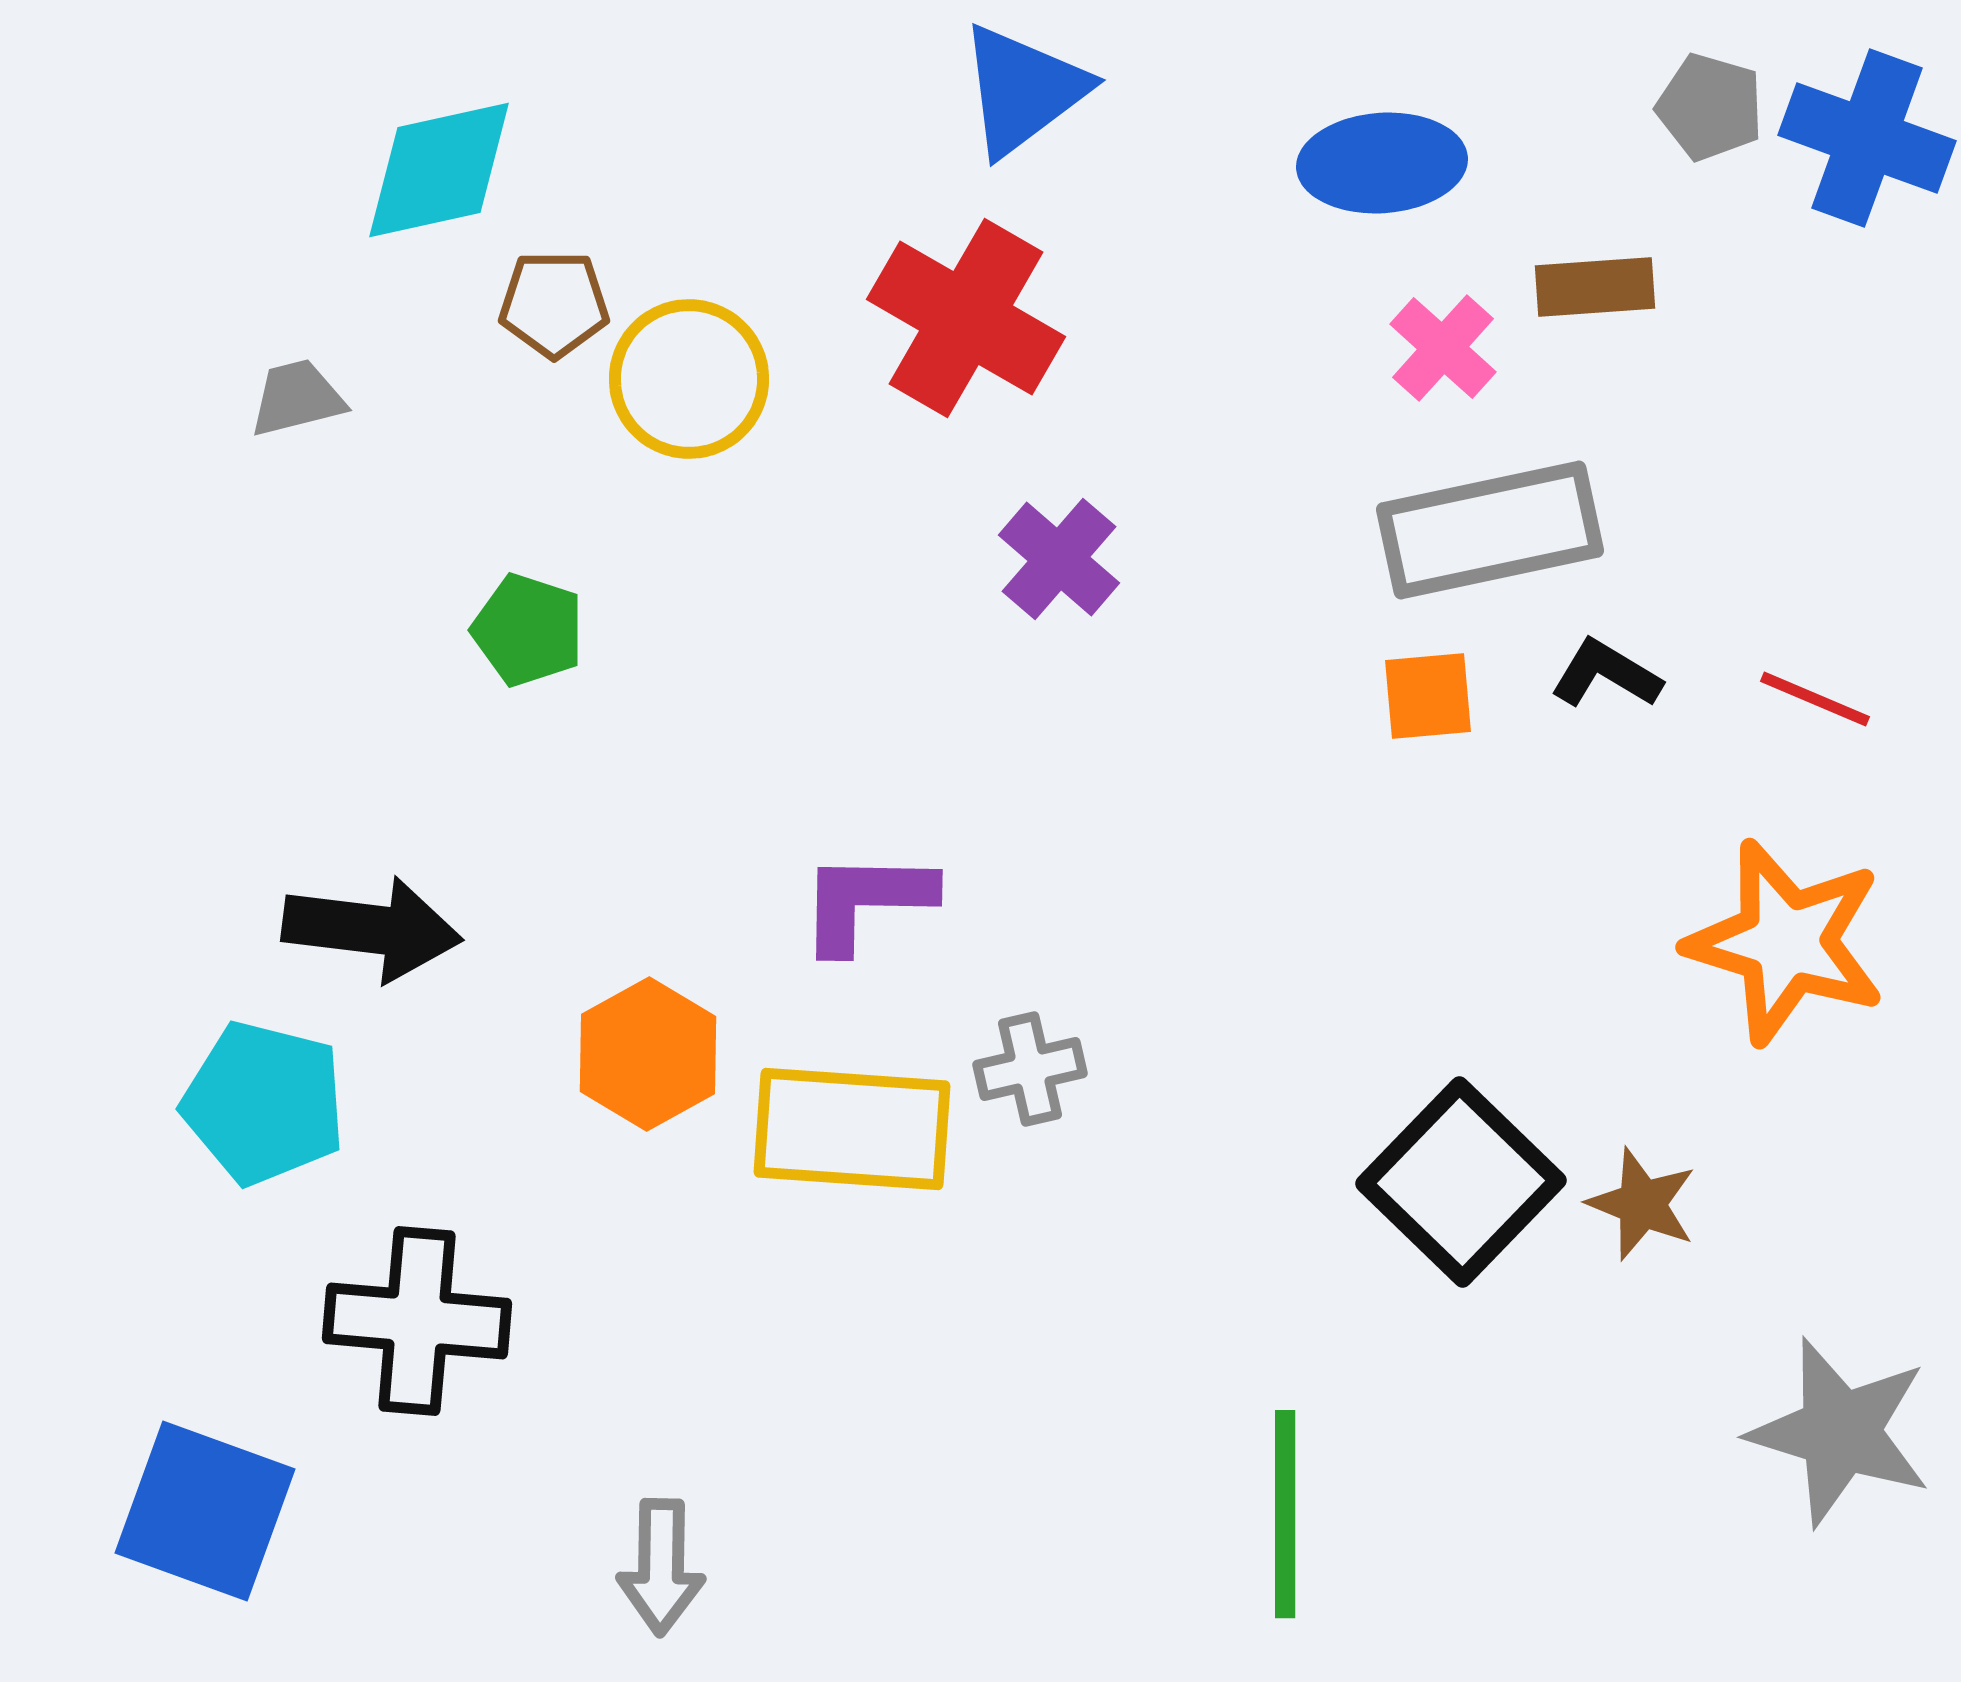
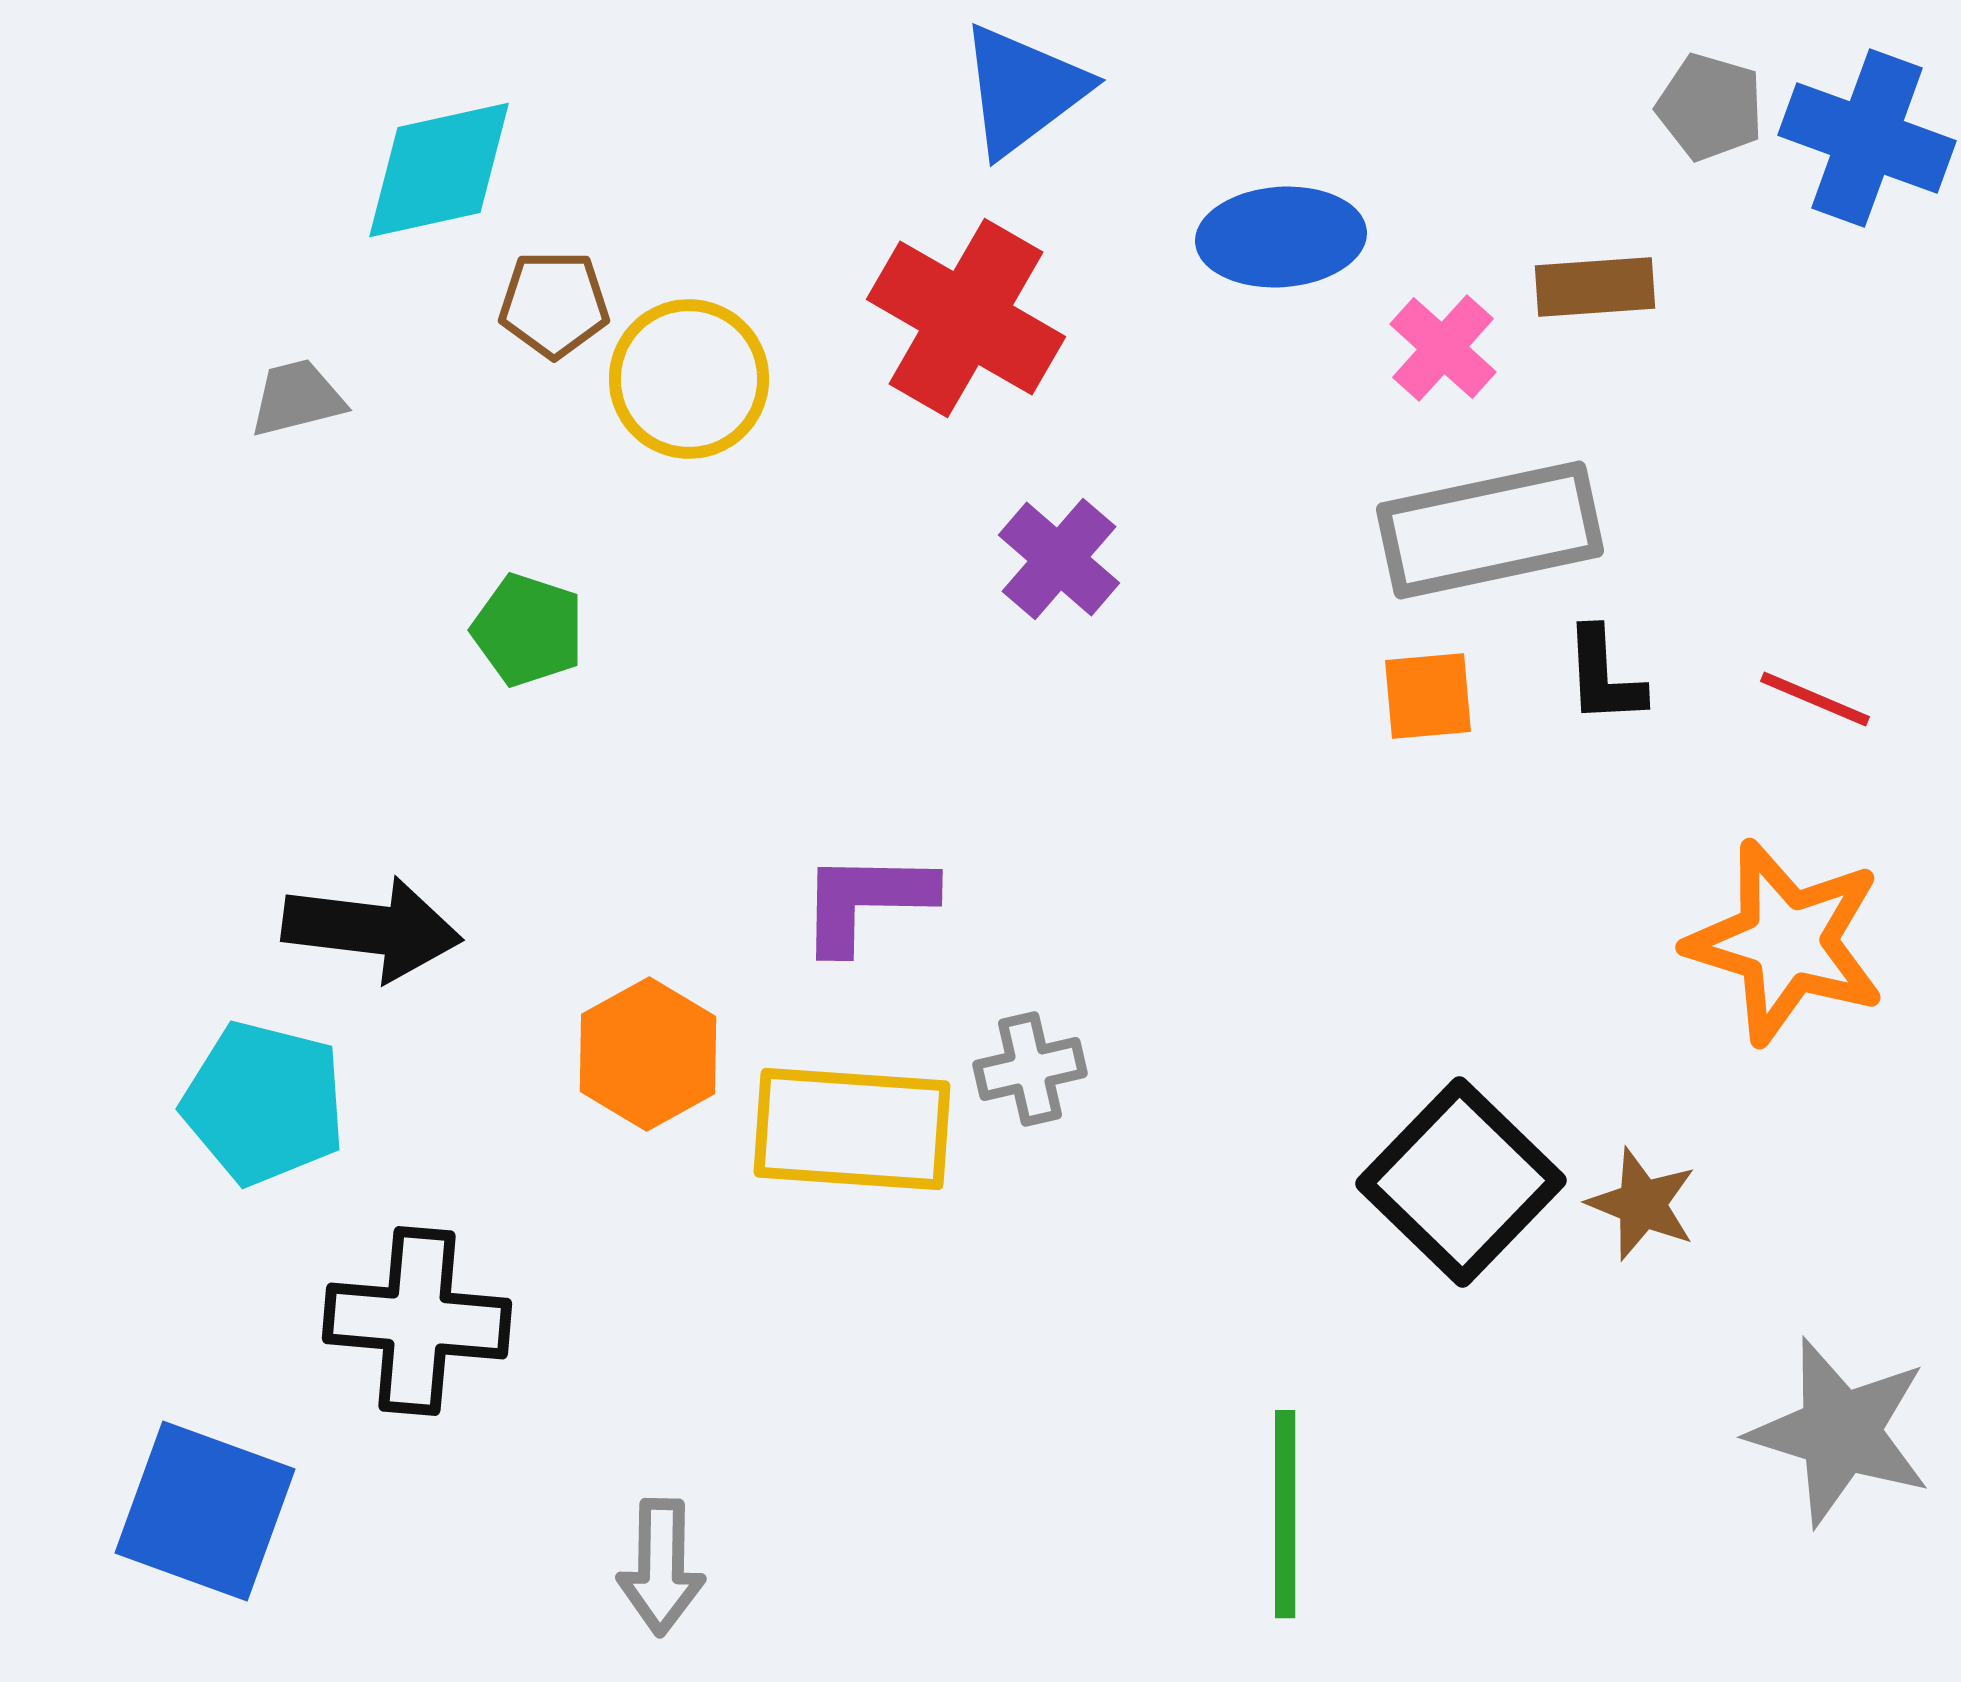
blue ellipse: moved 101 px left, 74 px down
black L-shape: moved 2 px left, 2 px down; rotated 124 degrees counterclockwise
